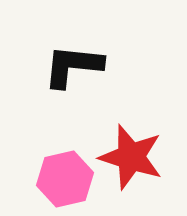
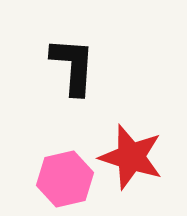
black L-shape: rotated 88 degrees clockwise
